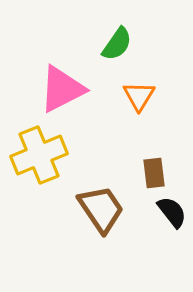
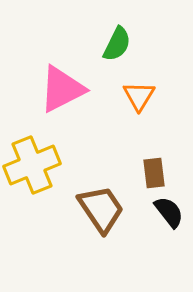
green semicircle: rotated 9 degrees counterclockwise
yellow cross: moved 7 px left, 10 px down
black semicircle: moved 3 px left
